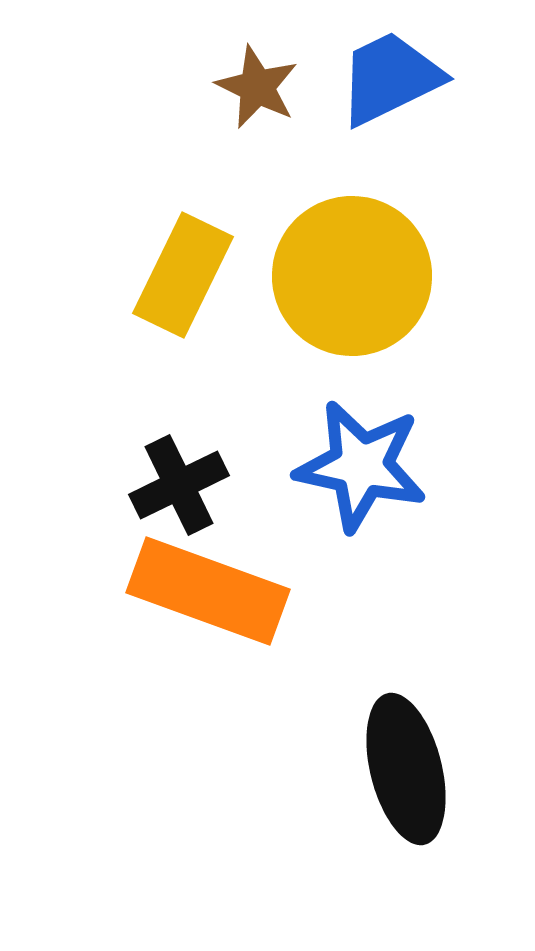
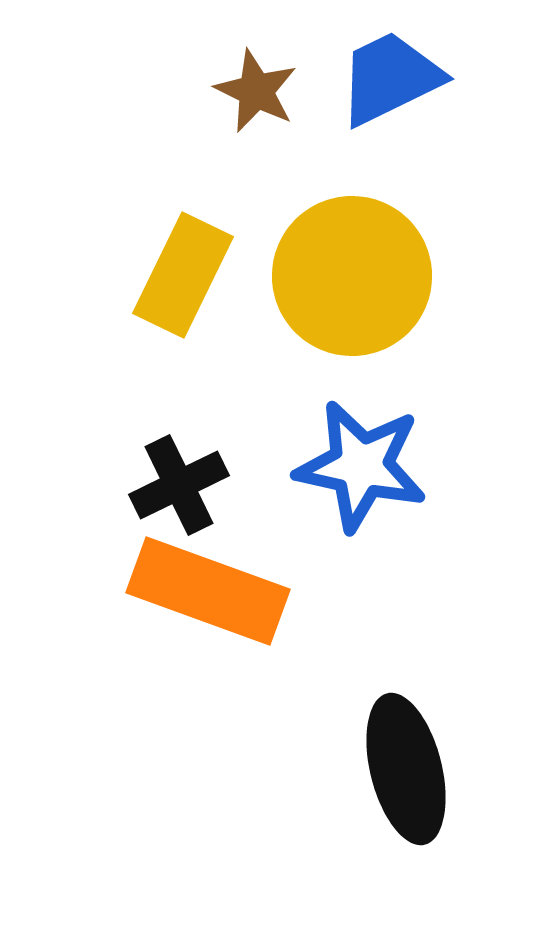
brown star: moved 1 px left, 4 px down
